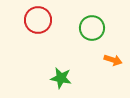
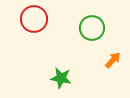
red circle: moved 4 px left, 1 px up
orange arrow: rotated 66 degrees counterclockwise
